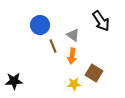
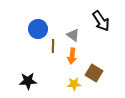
blue circle: moved 2 px left, 4 px down
brown line: rotated 24 degrees clockwise
black star: moved 14 px right
